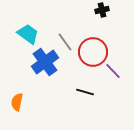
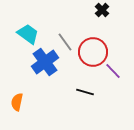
black cross: rotated 32 degrees counterclockwise
